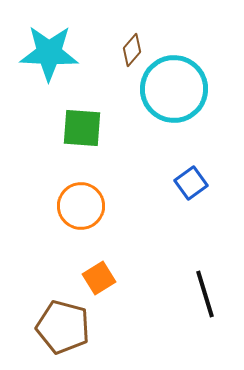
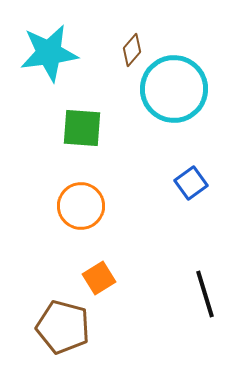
cyan star: rotated 10 degrees counterclockwise
